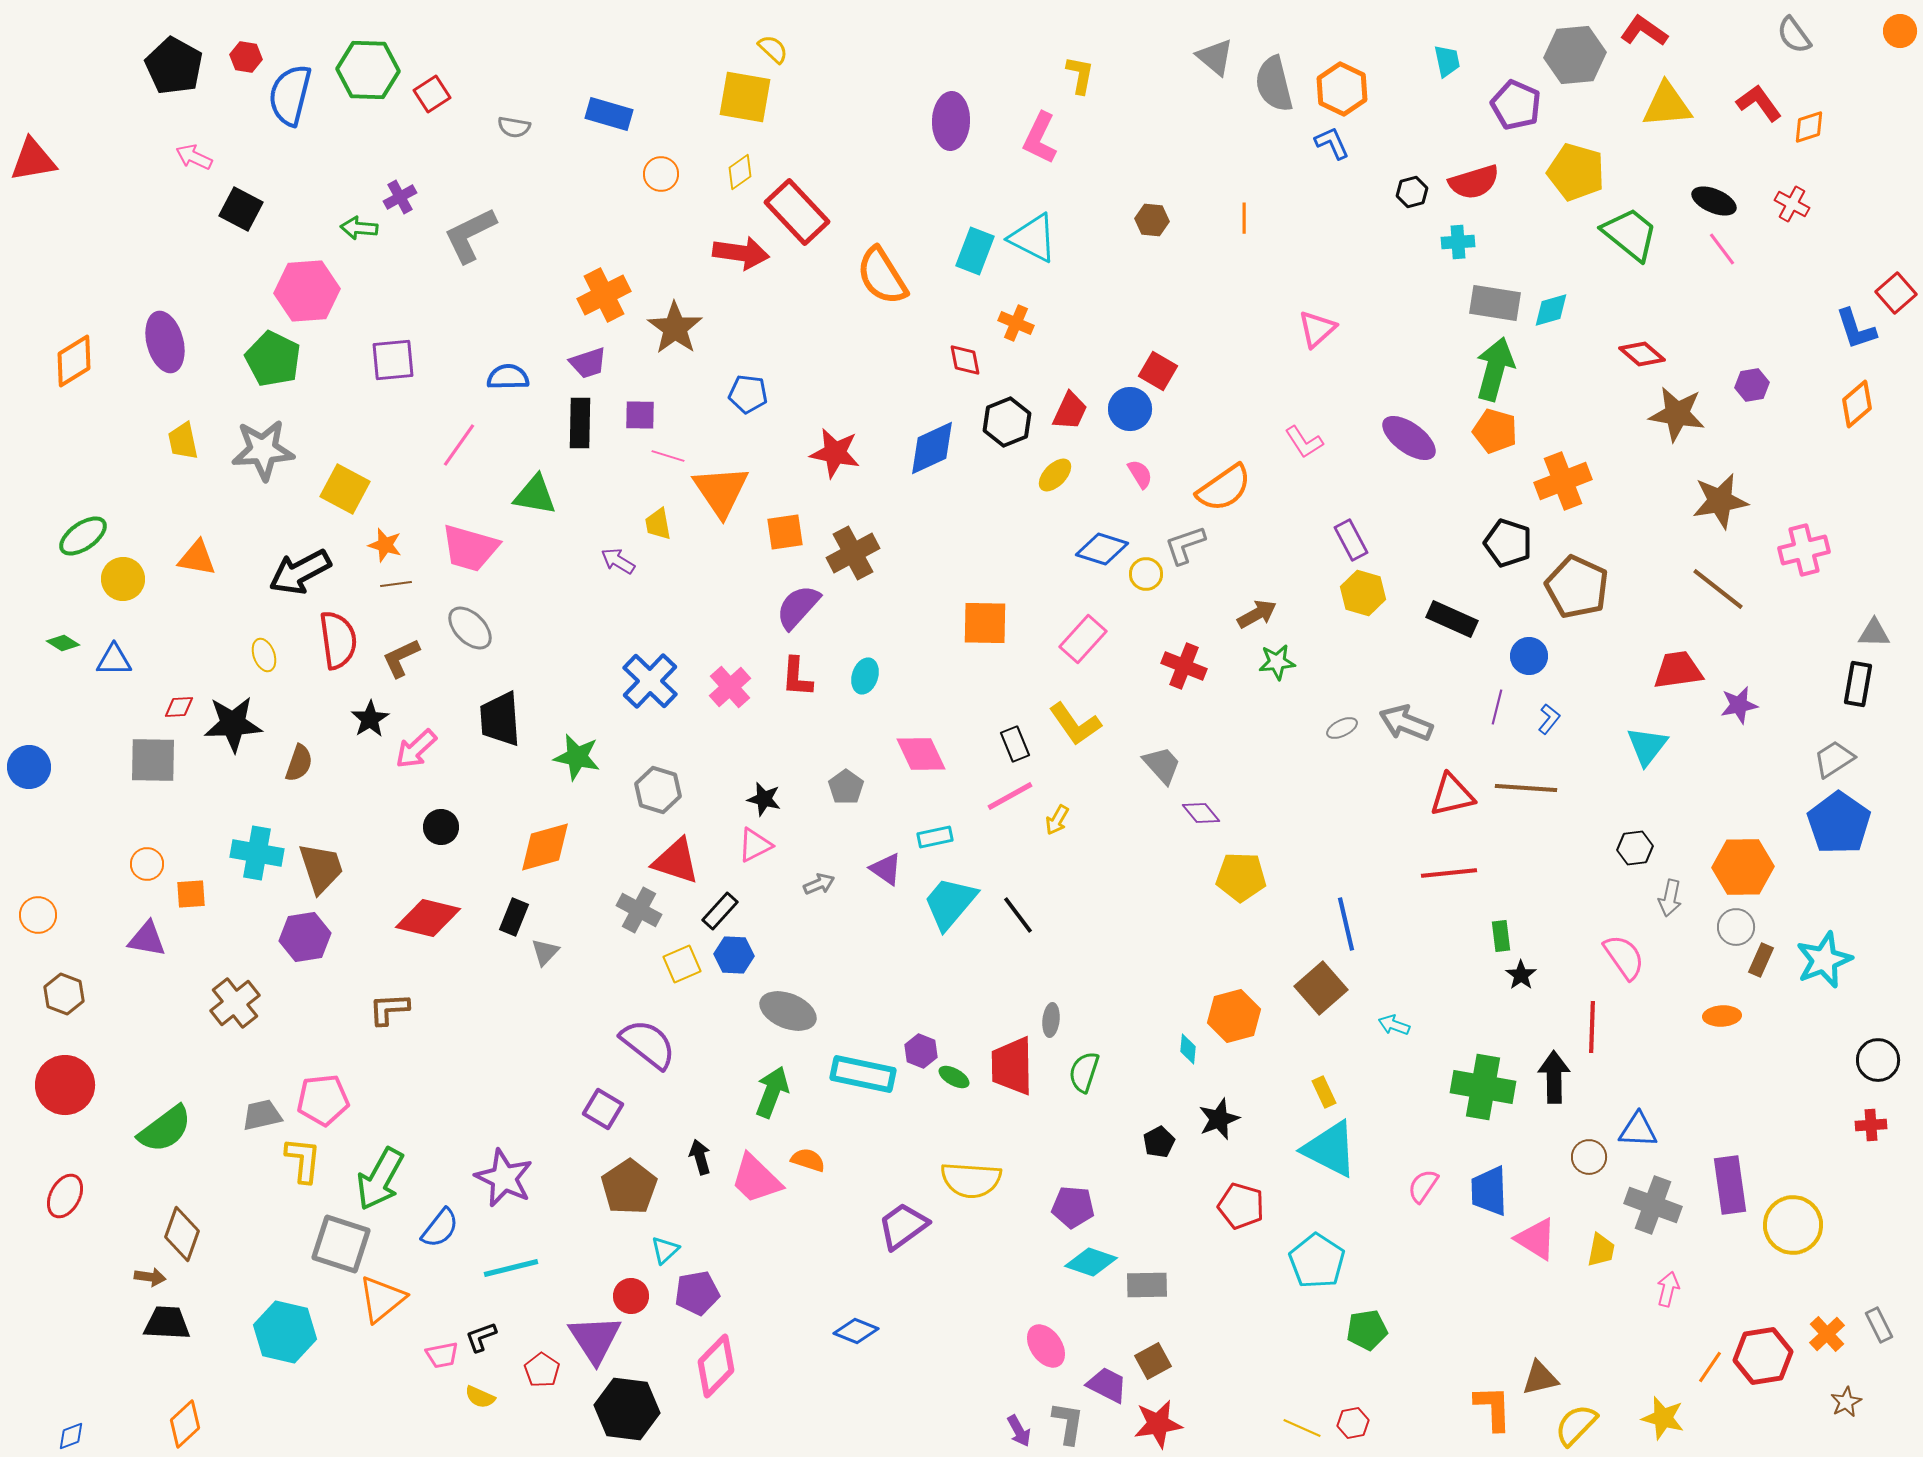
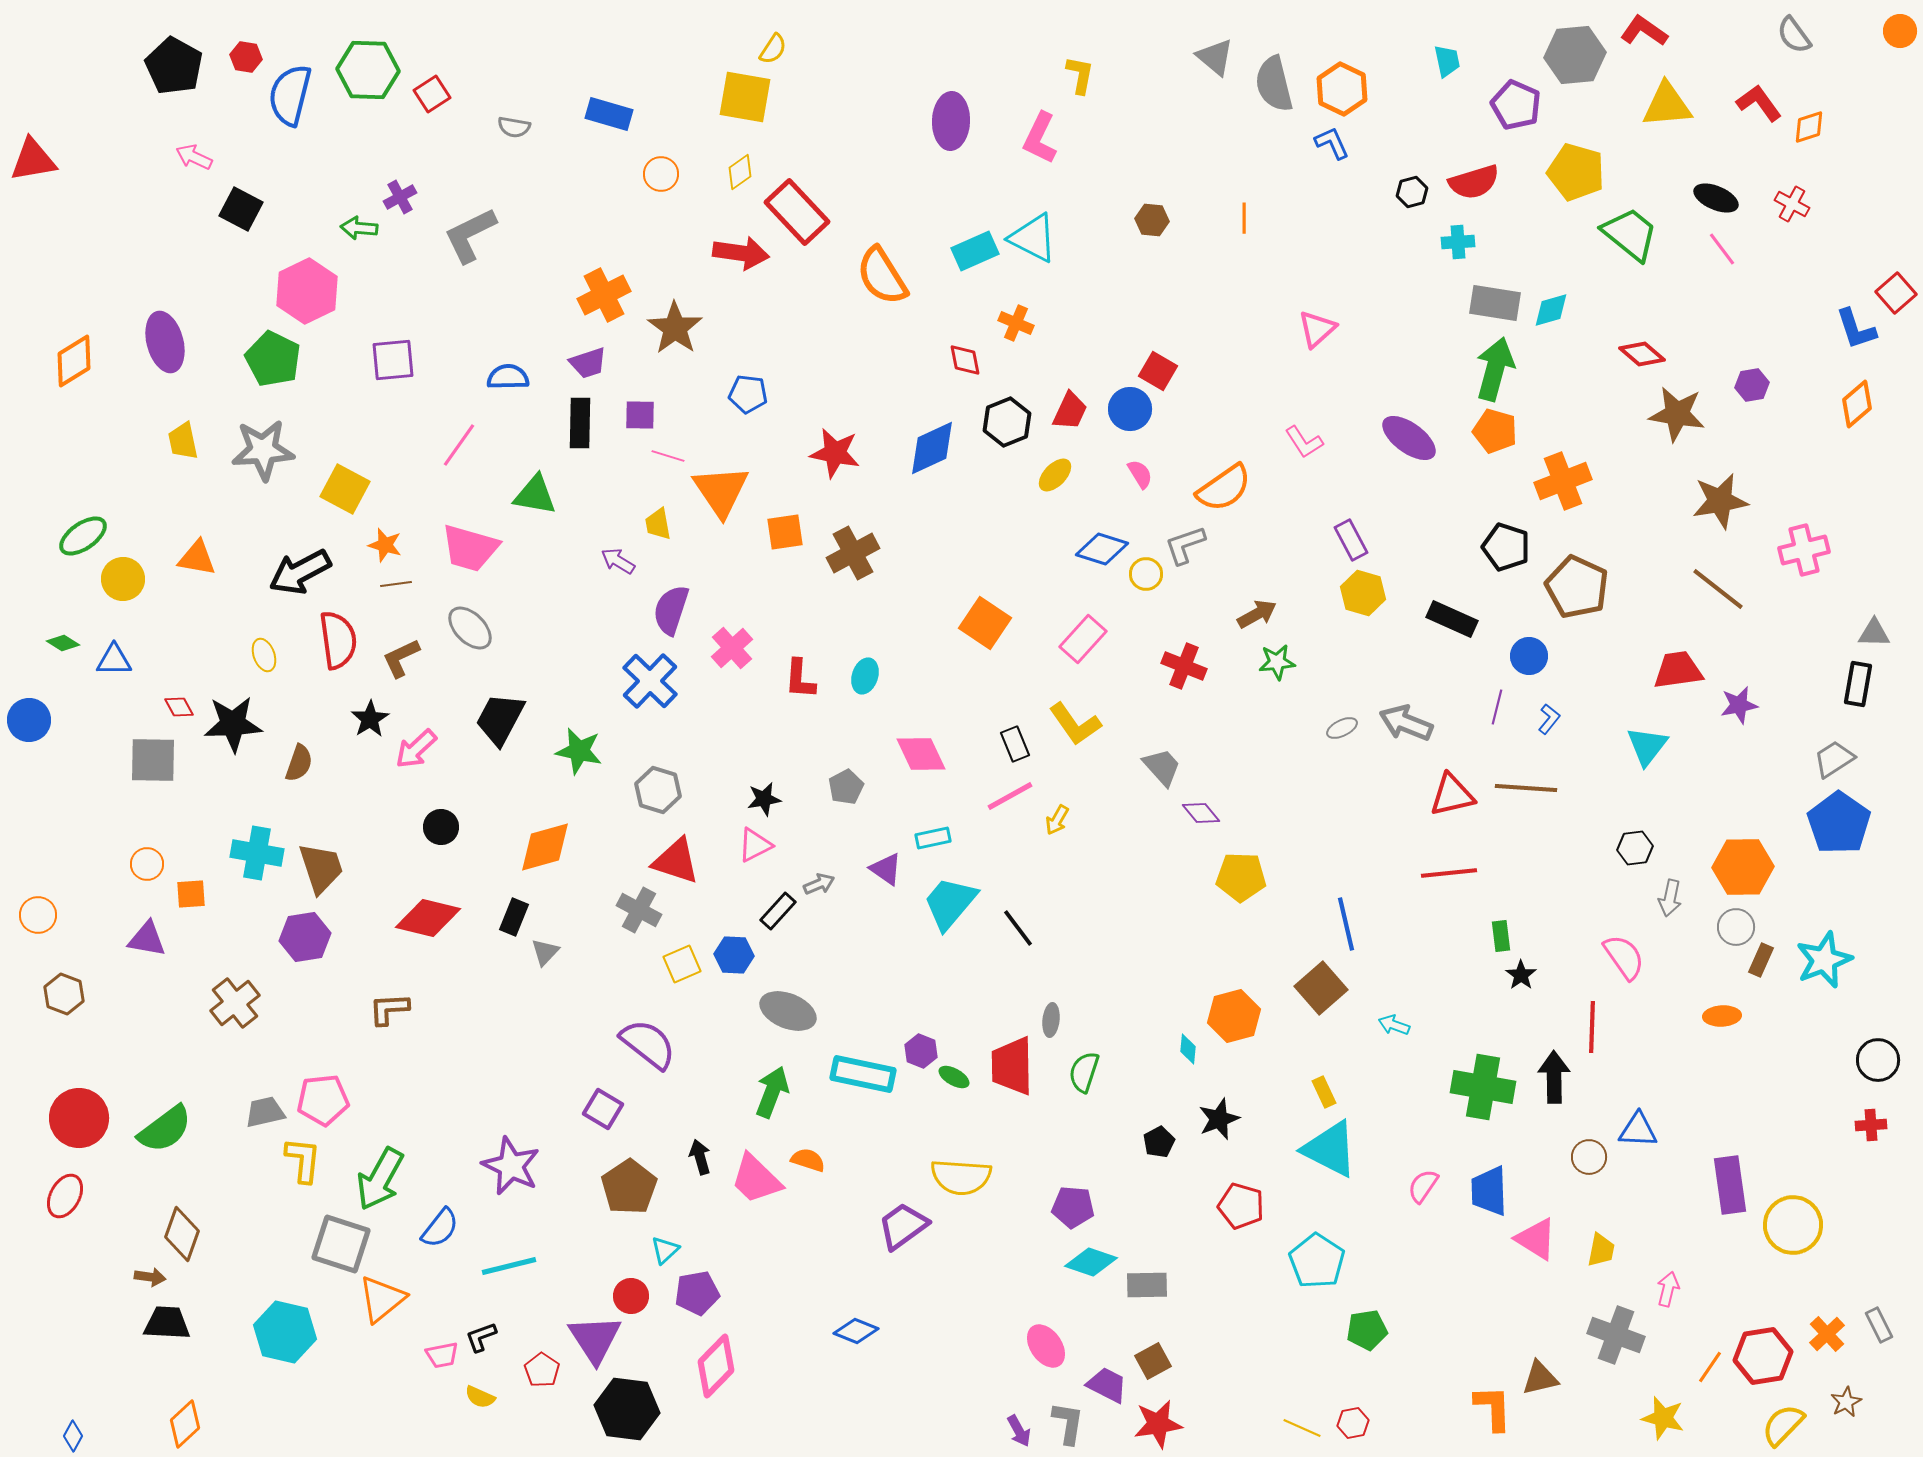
yellow semicircle at (773, 49): rotated 80 degrees clockwise
black ellipse at (1714, 201): moved 2 px right, 3 px up
cyan rectangle at (975, 251): rotated 45 degrees clockwise
pink hexagon at (307, 291): rotated 22 degrees counterclockwise
black pentagon at (1508, 543): moved 2 px left, 4 px down
purple semicircle at (798, 607): moved 127 px left, 3 px down; rotated 24 degrees counterclockwise
orange square at (985, 623): rotated 33 degrees clockwise
red L-shape at (797, 677): moved 3 px right, 2 px down
pink cross at (730, 687): moved 2 px right, 39 px up
red diamond at (179, 707): rotated 64 degrees clockwise
black trapezoid at (500, 719): rotated 32 degrees clockwise
green star at (577, 757): moved 2 px right, 6 px up
gray trapezoid at (1162, 765): moved 2 px down
blue circle at (29, 767): moved 47 px up
gray pentagon at (846, 787): rotated 8 degrees clockwise
black star at (764, 799): rotated 24 degrees counterclockwise
cyan rectangle at (935, 837): moved 2 px left, 1 px down
black rectangle at (720, 911): moved 58 px right
black line at (1018, 915): moved 13 px down
red circle at (65, 1085): moved 14 px right, 33 px down
gray trapezoid at (262, 1115): moved 3 px right, 3 px up
purple star at (504, 1178): moved 7 px right, 12 px up
yellow semicircle at (971, 1180): moved 10 px left, 3 px up
gray cross at (1653, 1205): moved 37 px left, 130 px down
cyan line at (511, 1268): moved 2 px left, 2 px up
yellow semicircle at (1576, 1425): moved 207 px right
blue diamond at (71, 1436): moved 2 px right; rotated 40 degrees counterclockwise
